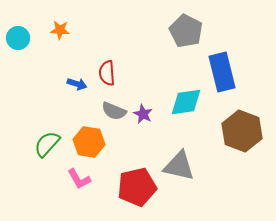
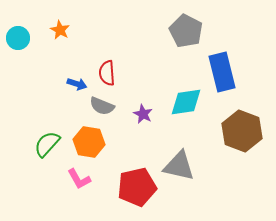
orange star: rotated 24 degrees clockwise
gray semicircle: moved 12 px left, 5 px up
